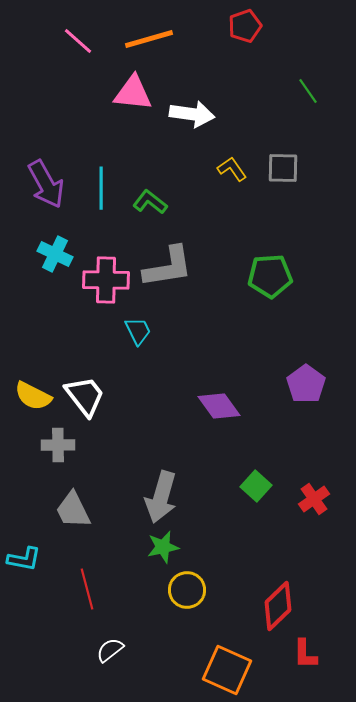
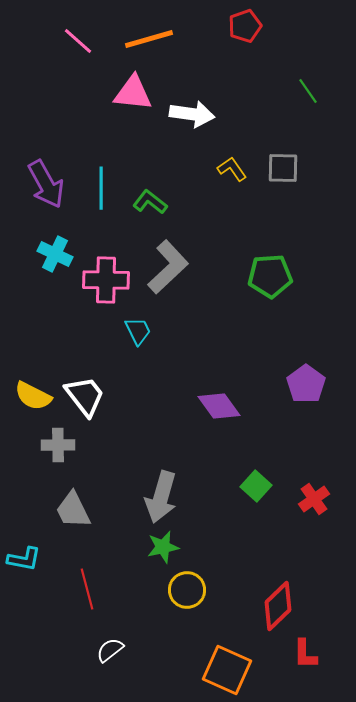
gray L-shape: rotated 34 degrees counterclockwise
